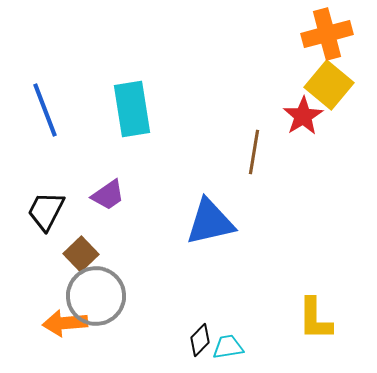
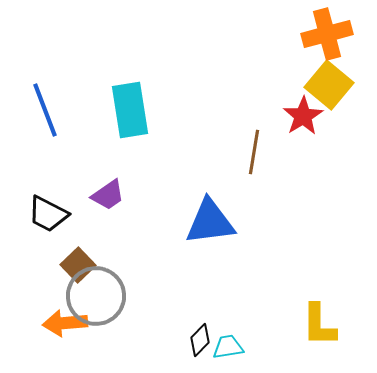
cyan rectangle: moved 2 px left, 1 px down
black trapezoid: moved 2 px right, 3 px down; rotated 90 degrees counterclockwise
blue triangle: rotated 6 degrees clockwise
brown square: moved 3 px left, 11 px down
yellow L-shape: moved 4 px right, 6 px down
